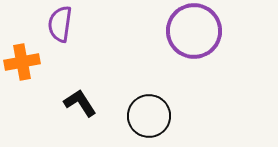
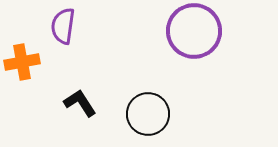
purple semicircle: moved 3 px right, 2 px down
black circle: moved 1 px left, 2 px up
